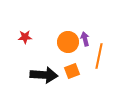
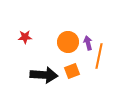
purple arrow: moved 3 px right, 4 px down
